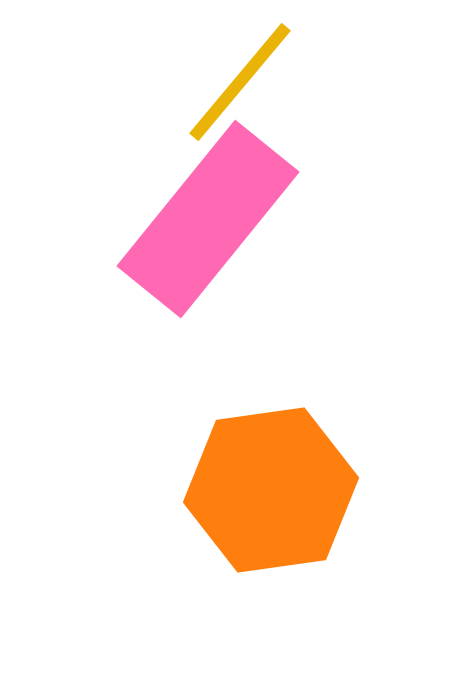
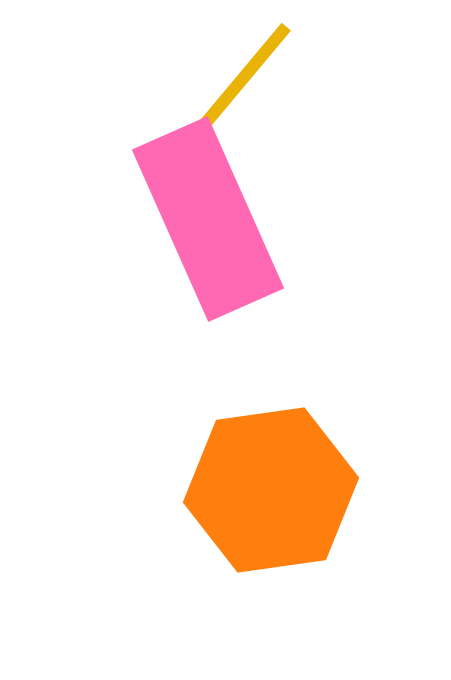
pink rectangle: rotated 63 degrees counterclockwise
